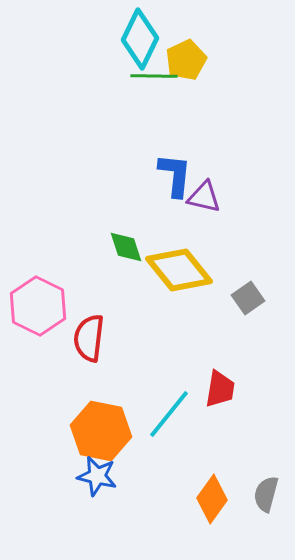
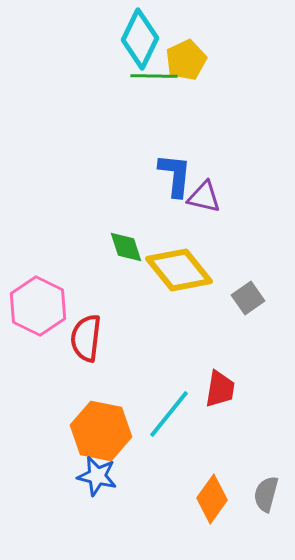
red semicircle: moved 3 px left
